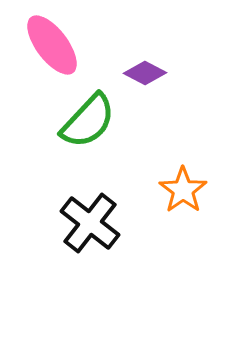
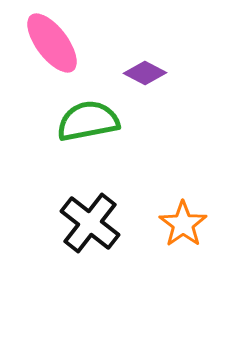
pink ellipse: moved 2 px up
green semicircle: rotated 144 degrees counterclockwise
orange star: moved 34 px down
